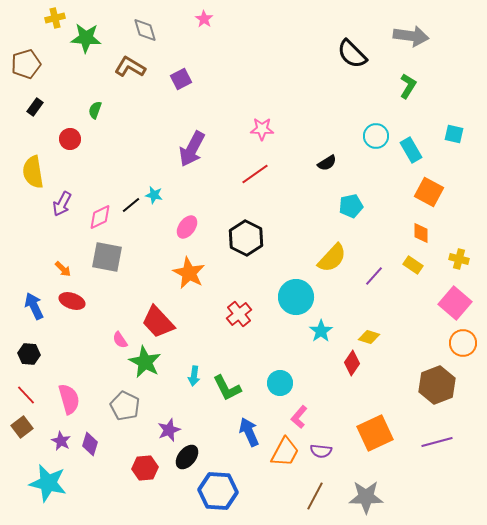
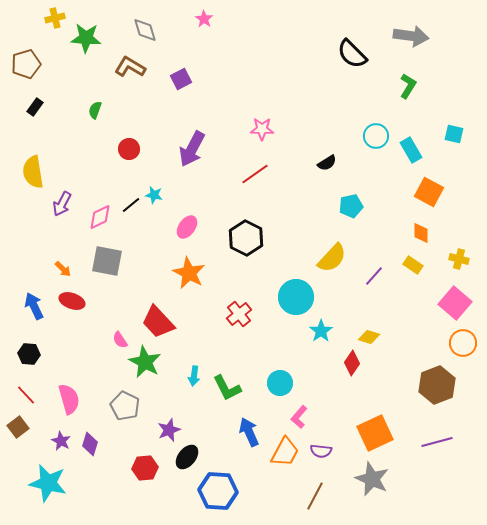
red circle at (70, 139): moved 59 px right, 10 px down
gray square at (107, 257): moved 4 px down
brown square at (22, 427): moved 4 px left
gray star at (366, 497): moved 6 px right, 18 px up; rotated 24 degrees clockwise
